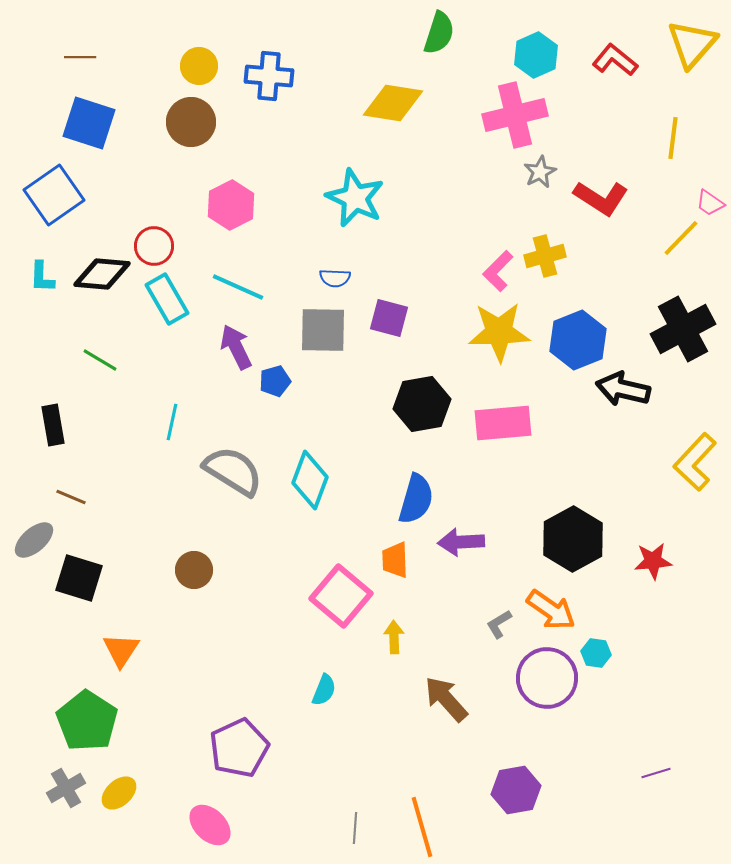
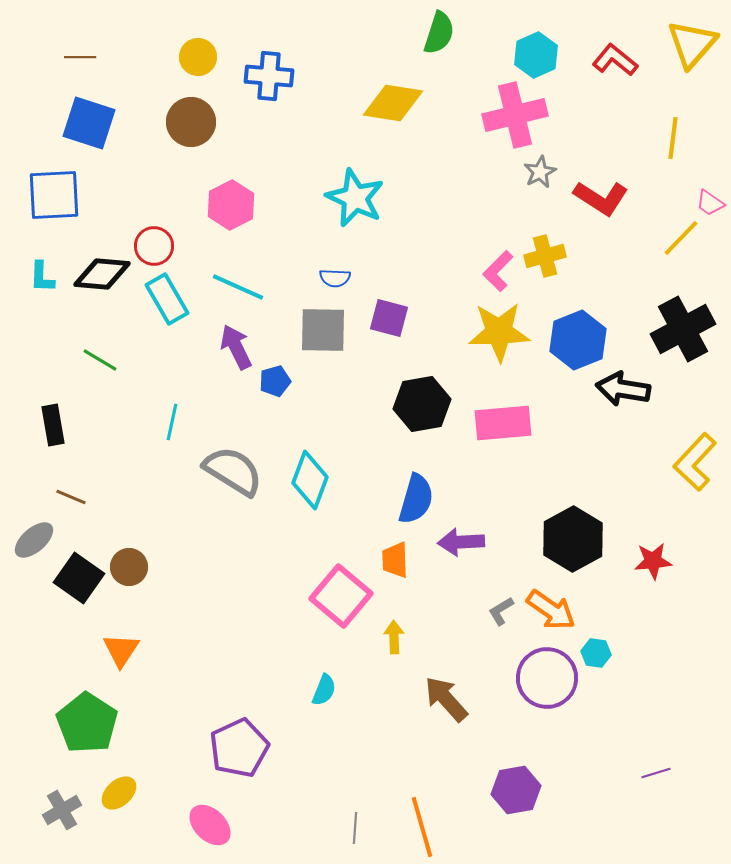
yellow circle at (199, 66): moved 1 px left, 9 px up
blue square at (54, 195): rotated 32 degrees clockwise
black arrow at (623, 389): rotated 4 degrees counterclockwise
brown circle at (194, 570): moved 65 px left, 3 px up
black square at (79, 578): rotated 18 degrees clockwise
gray L-shape at (499, 624): moved 2 px right, 13 px up
green pentagon at (87, 721): moved 2 px down
gray cross at (66, 788): moved 4 px left, 22 px down
